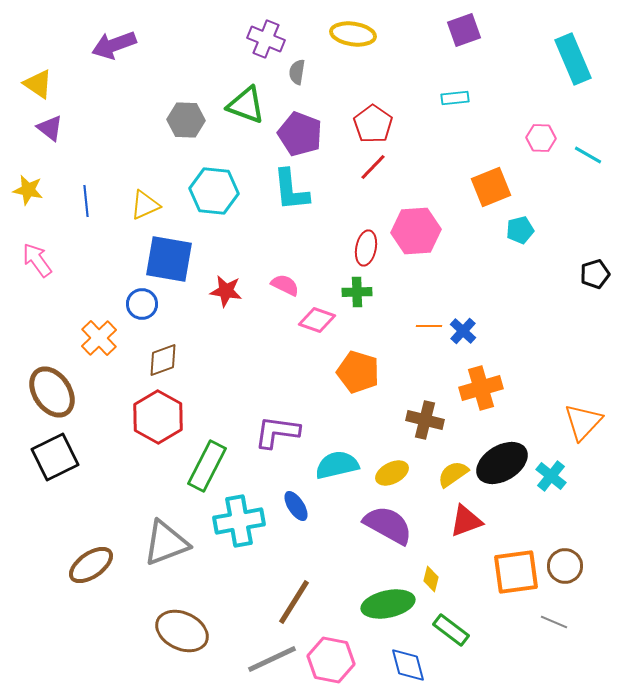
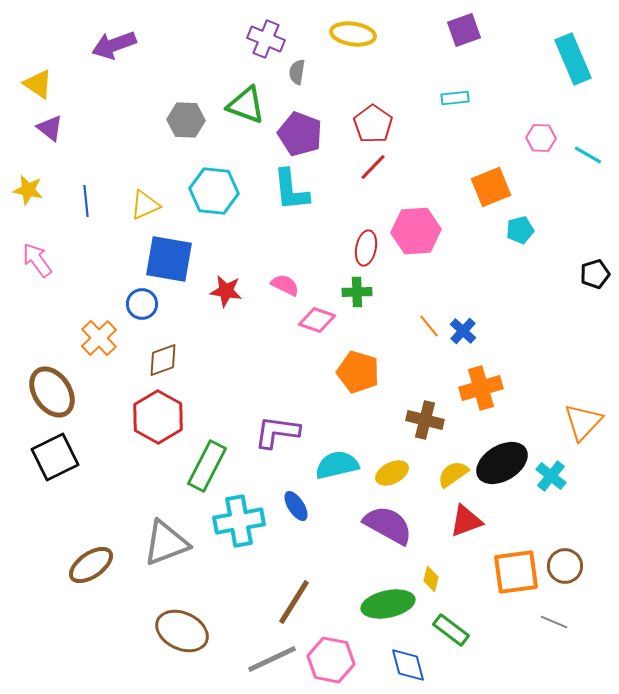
orange line at (429, 326): rotated 50 degrees clockwise
